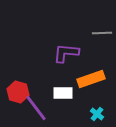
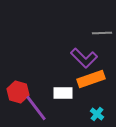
purple L-shape: moved 18 px right, 5 px down; rotated 140 degrees counterclockwise
